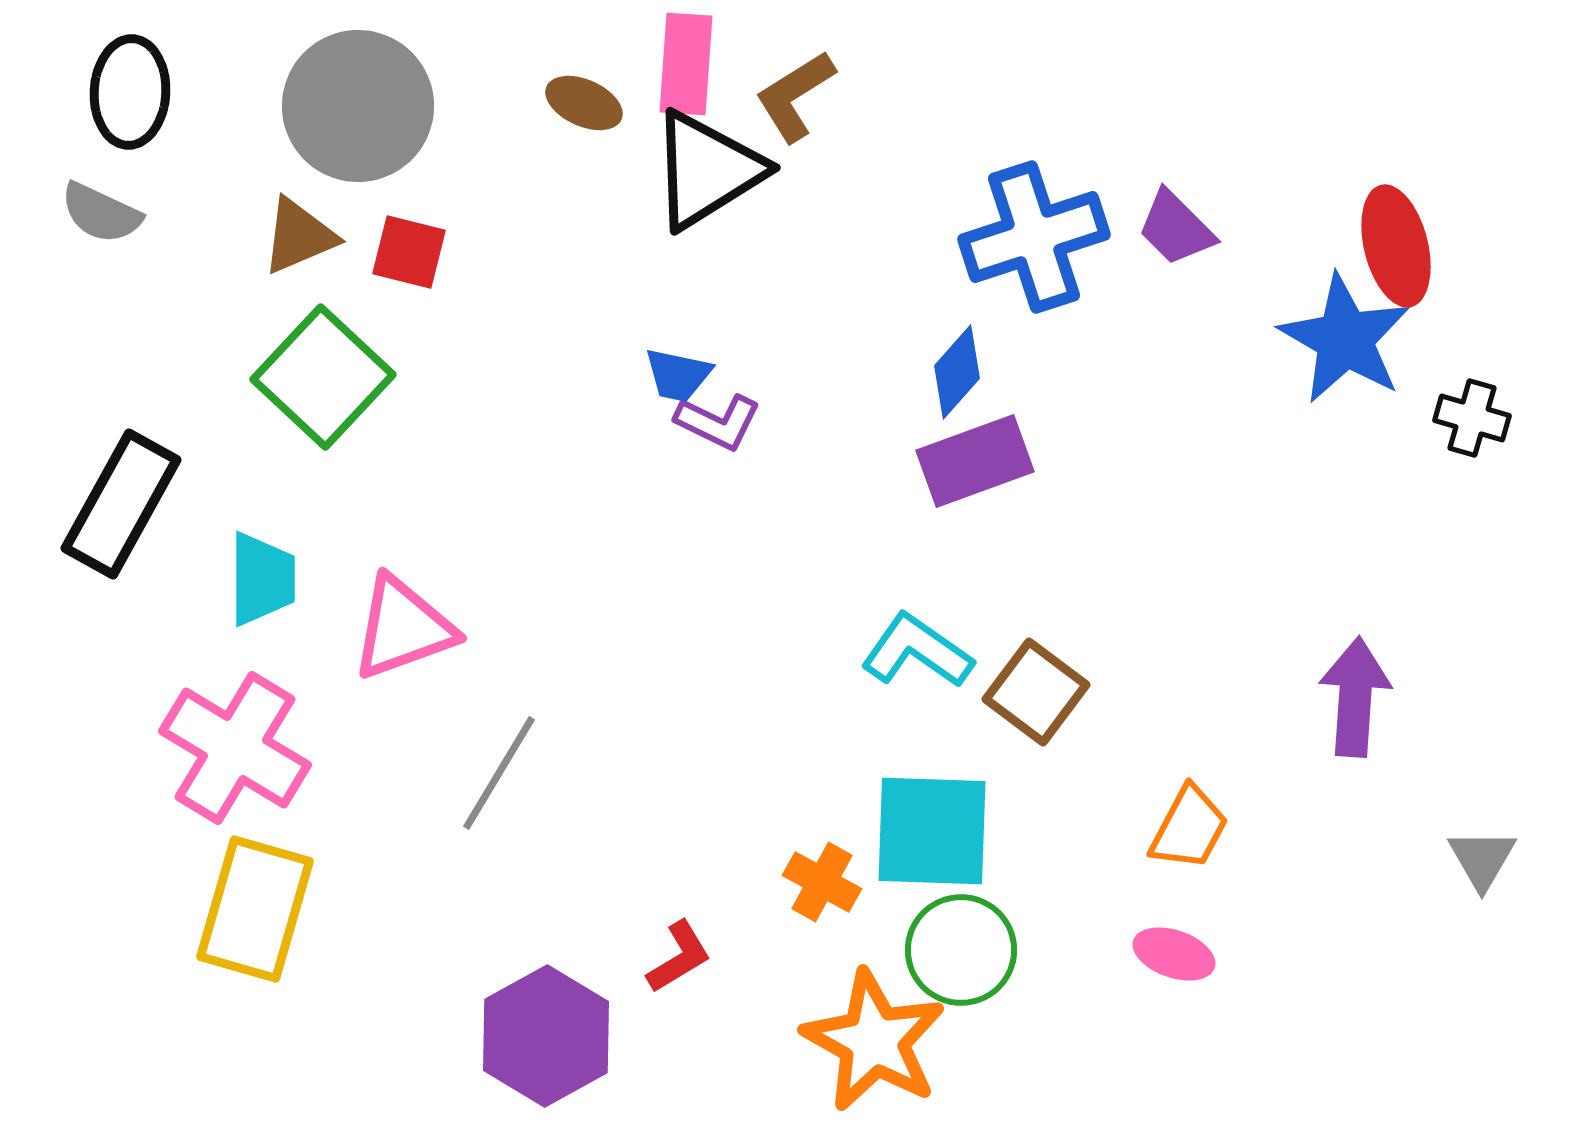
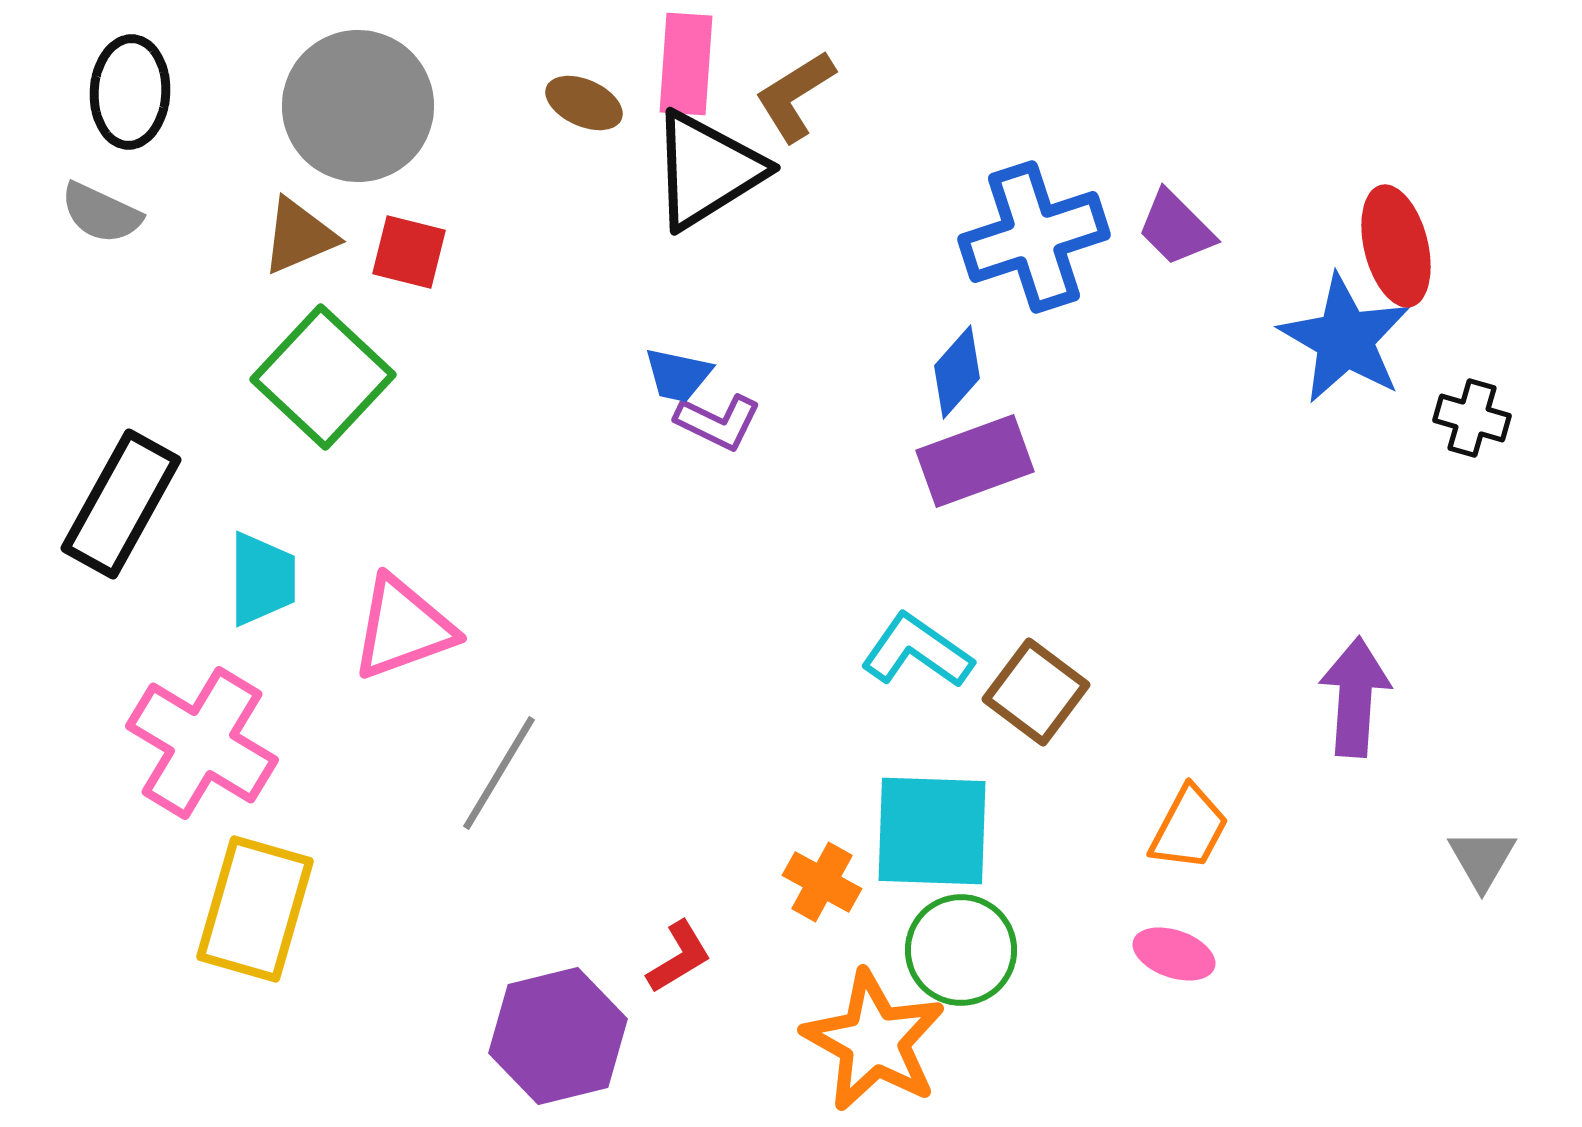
pink cross: moved 33 px left, 5 px up
purple hexagon: moved 12 px right; rotated 15 degrees clockwise
